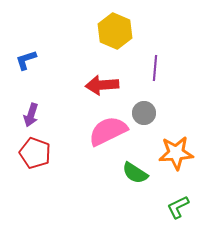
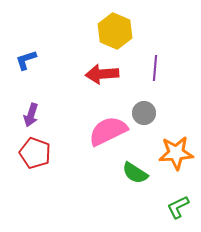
red arrow: moved 11 px up
